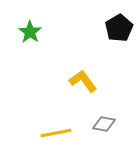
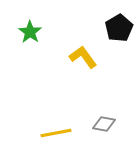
yellow L-shape: moved 24 px up
